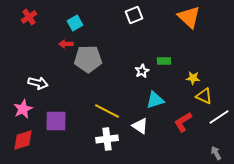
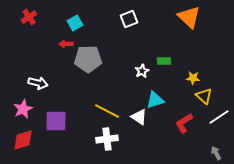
white square: moved 5 px left, 4 px down
yellow triangle: rotated 18 degrees clockwise
red L-shape: moved 1 px right, 1 px down
white triangle: moved 1 px left, 9 px up
